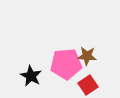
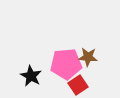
brown star: moved 1 px right, 1 px down
red square: moved 10 px left
